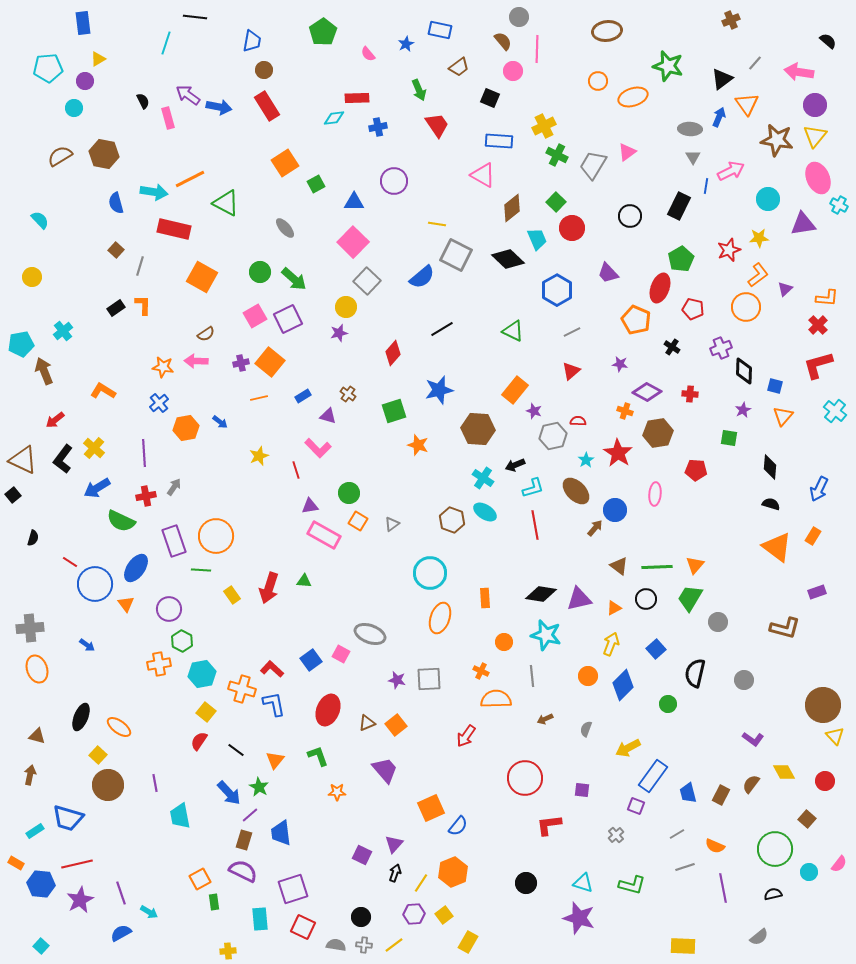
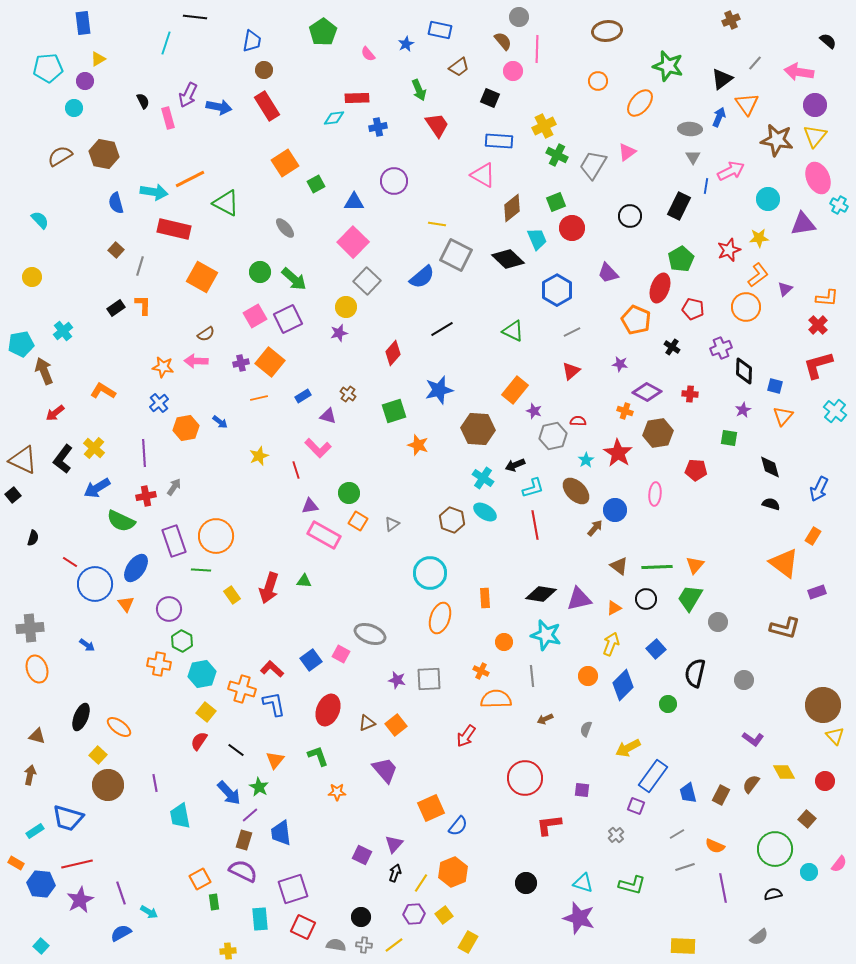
purple arrow at (188, 95): rotated 100 degrees counterclockwise
orange ellipse at (633, 97): moved 7 px right, 6 px down; rotated 32 degrees counterclockwise
green square at (556, 202): rotated 24 degrees clockwise
red arrow at (55, 420): moved 7 px up
black diamond at (770, 467): rotated 20 degrees counterclockwise
orange triangle at (777, 547): moved 7 px right, 16 px down
orange cross at (159, 664): rotated 20 degrees clockwise
